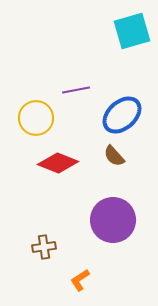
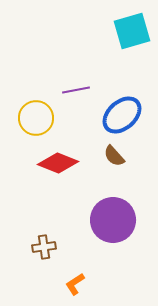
orange L-shape: moved 5 px left, 4 px down
